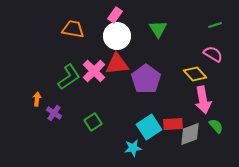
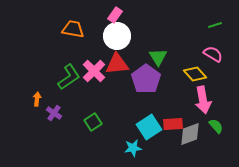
green triangle: moved 28 px down
